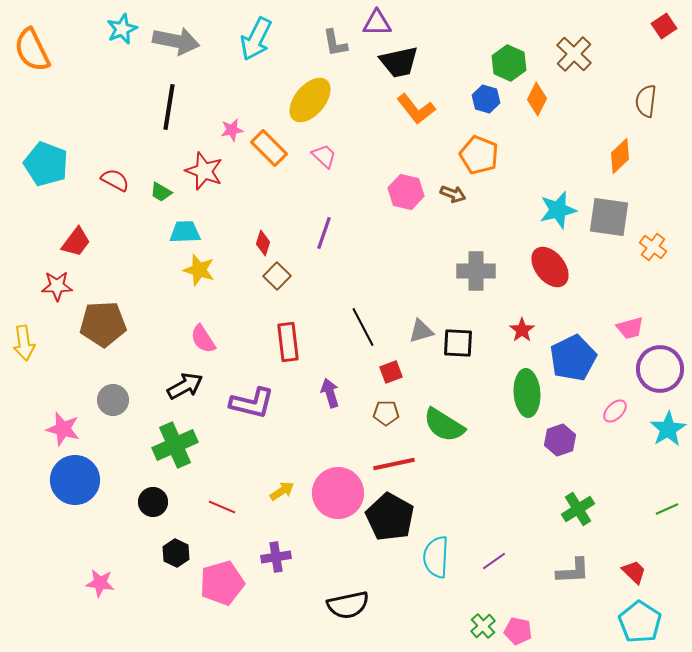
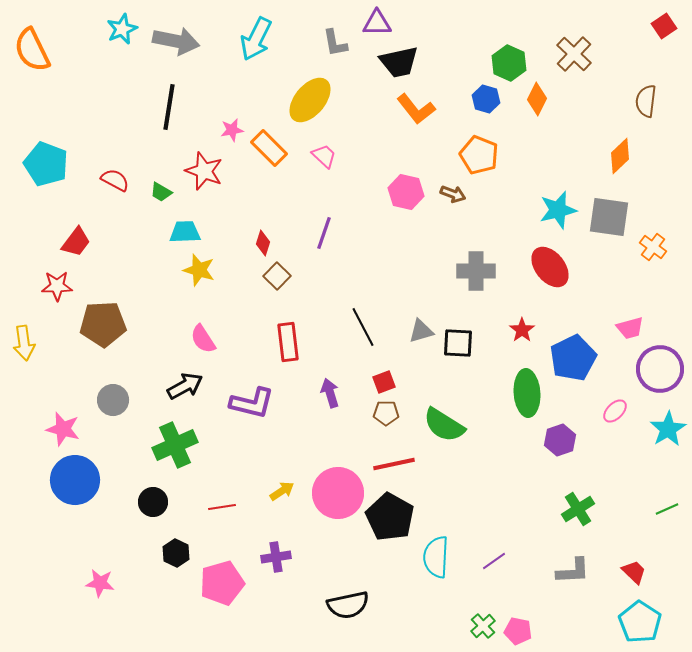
red square at (391, 372): moved 7 px left, 10 px down
red line at (222, 507): rotated 32 degrees counterclockwise
